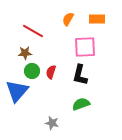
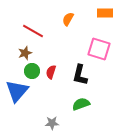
orange rectangle: moved 8 px right, 6 px up
pink square: moved 14 px right, 2 px down; rotated 20 degrees clockwise
brown star: rotated 16 degrees counterclockwise
gray star: rotated 16 degrees counterclockwise
